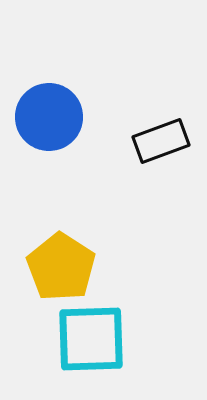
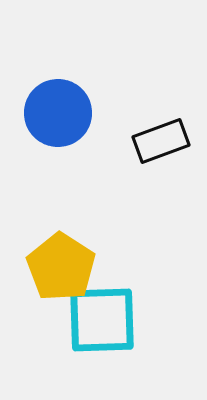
blue circle: moved 9 px right, 4 px up
cyan square: moved 11 px right, 19 px up
